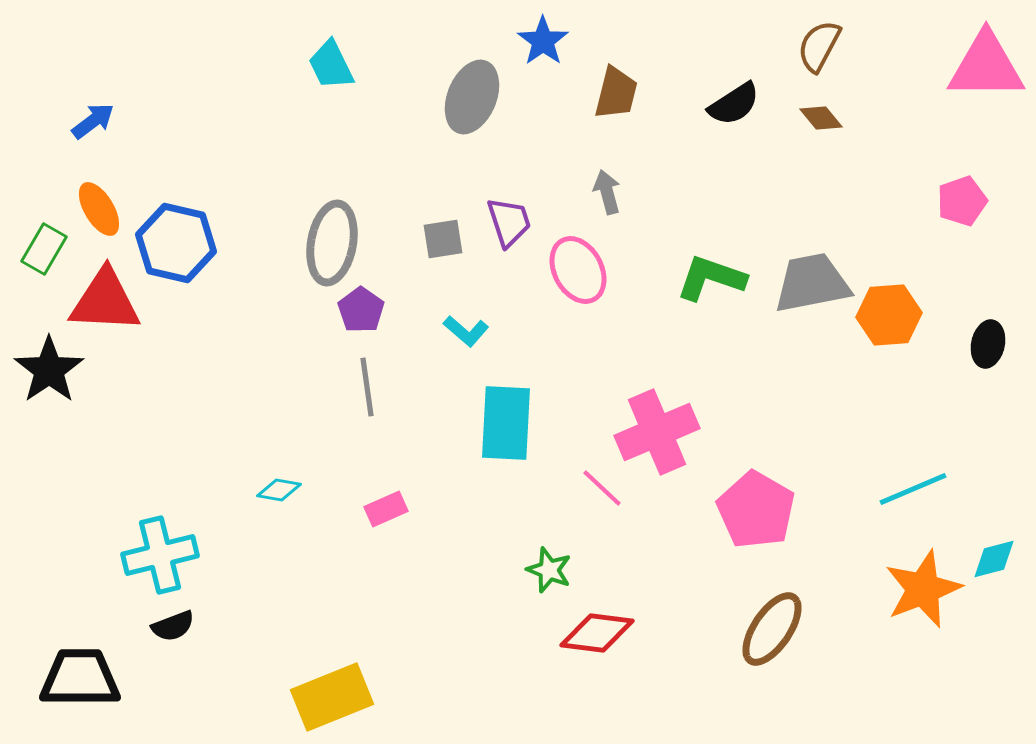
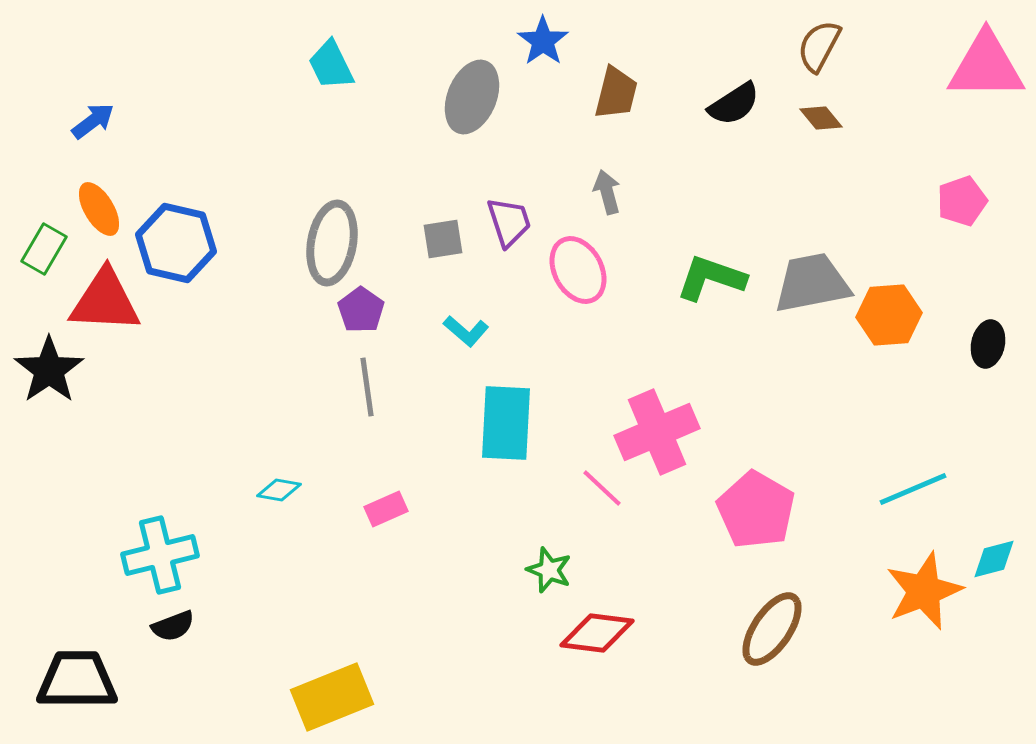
orange star at (923, 589): moved 1 px right, 2 px down
black trapezoid at (80, 678): moved 3 px left, 2 px down
